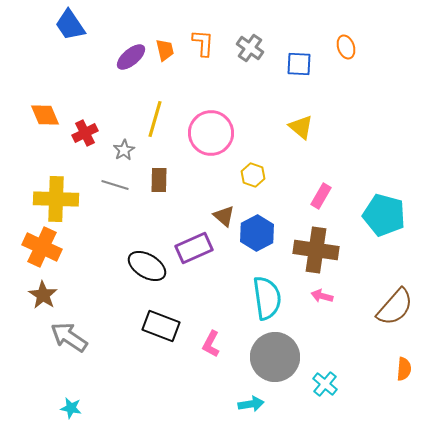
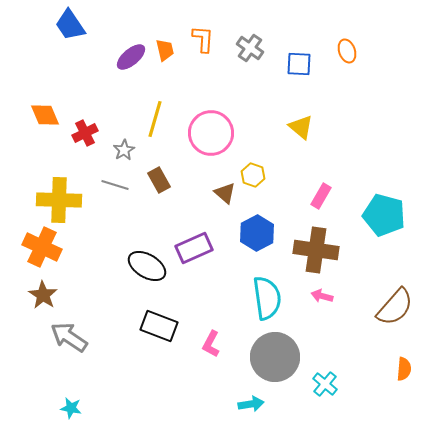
orange L-shape: moved 4 px up
orange ellipse: moved 1 px right, 4 px down
brown rectangle: rotated 30 degrees counterclockwise
yellow cross: moved 3 px right, 1 px down
brown triangle: moved 1 px right, 23 px up
black rectangle: moved 2 px left
